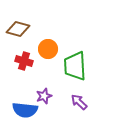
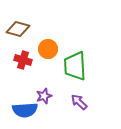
red cross: moved 1 px left, 1 px up
blue semicircle: rotated 10 degrees counterclockwise
